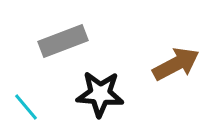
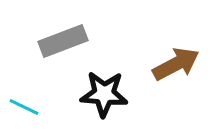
black star: moved 4 px right
cyan line: moved 2 px left; rotated 24 degrees counterclockwise
